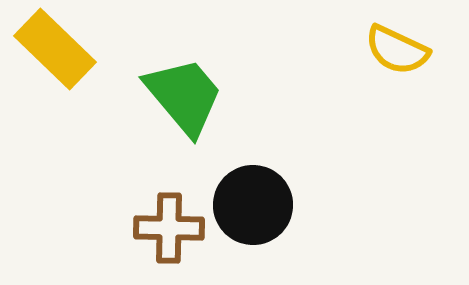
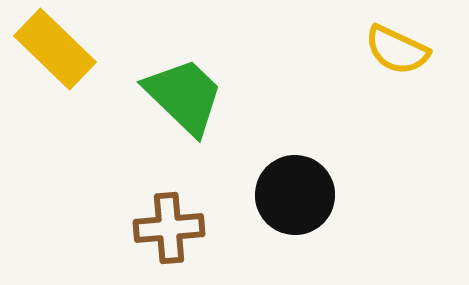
green trapezoid: rotated 6 degrees counterclockwise
black circle: moved 42 px right, 10 px up
brown cross: rotated 6 degrees counterclockwise
